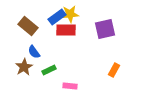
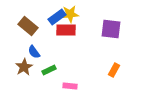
purple square: moved 6 px right; rotated 20 degrees clockwise
